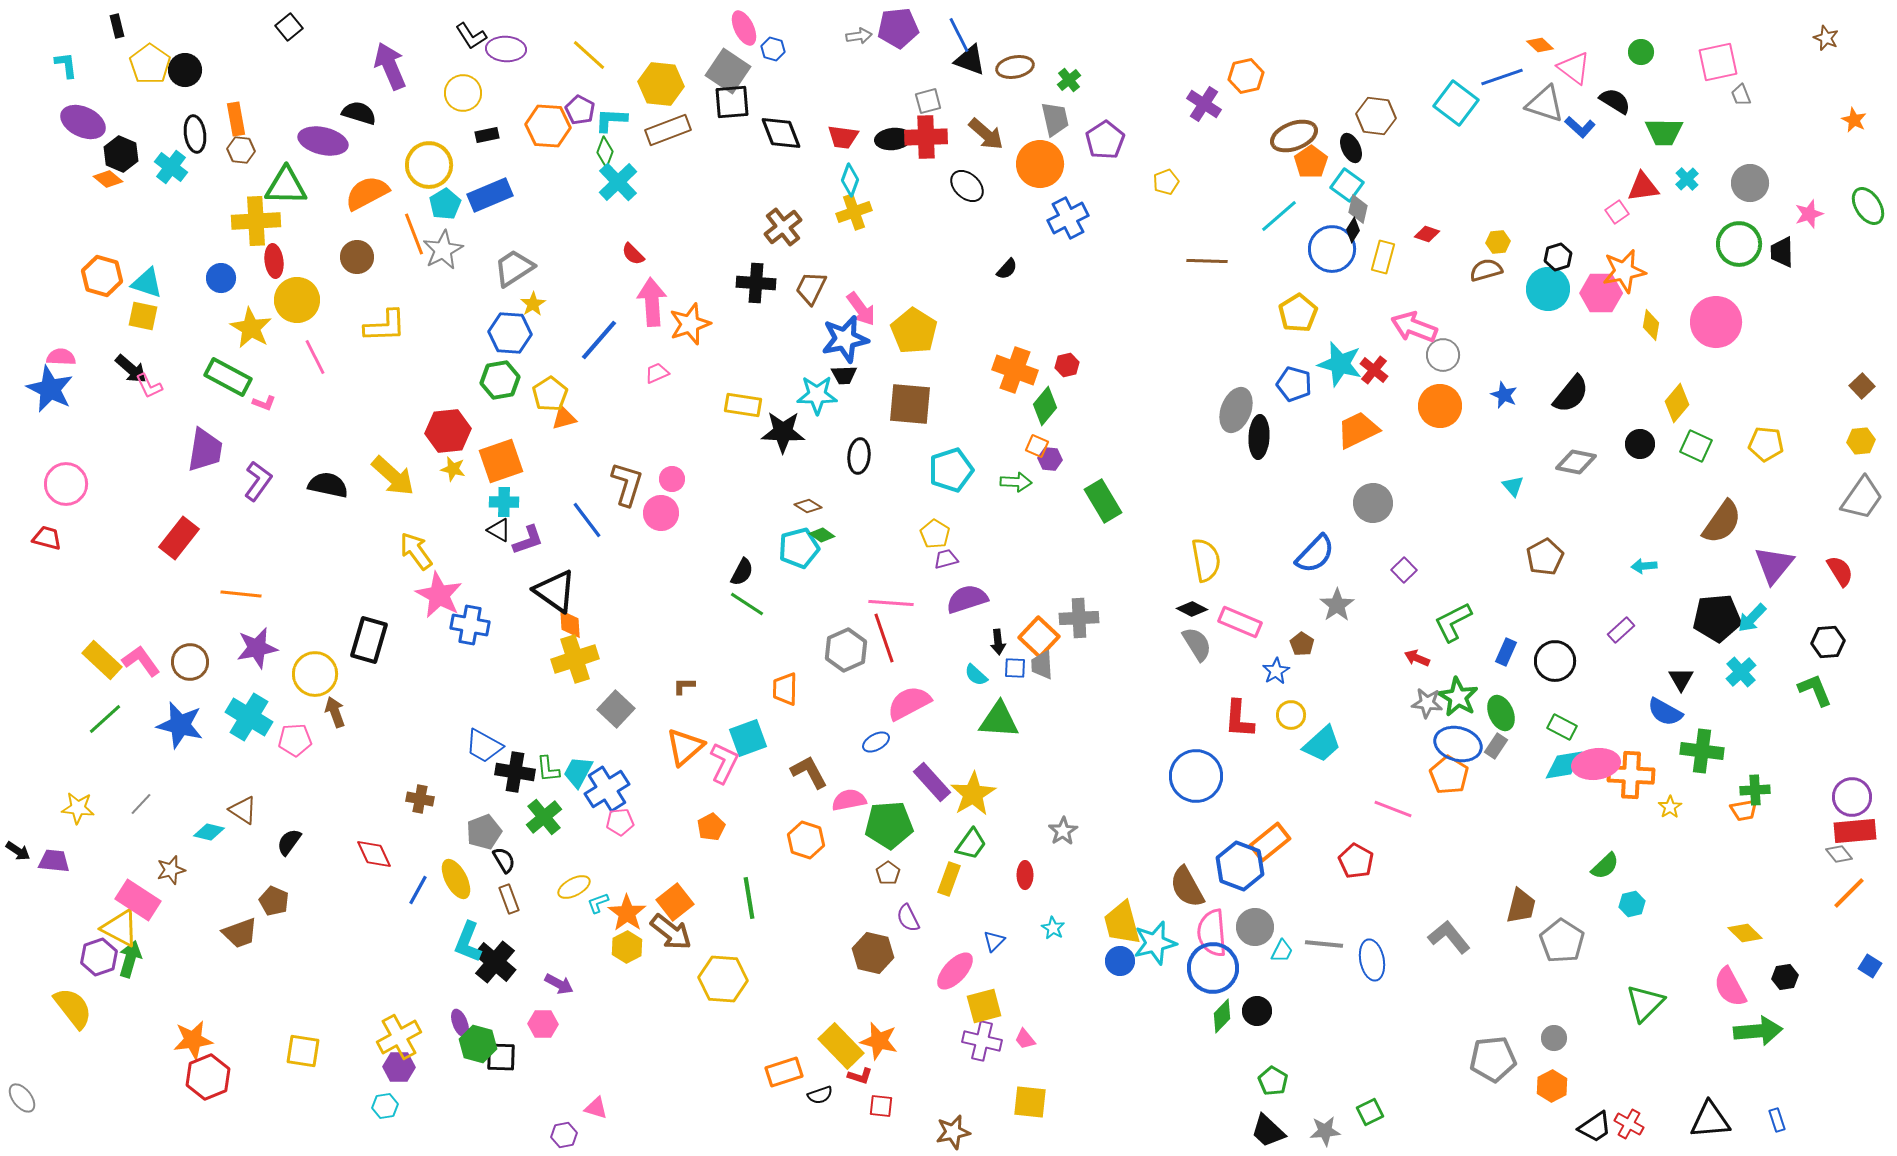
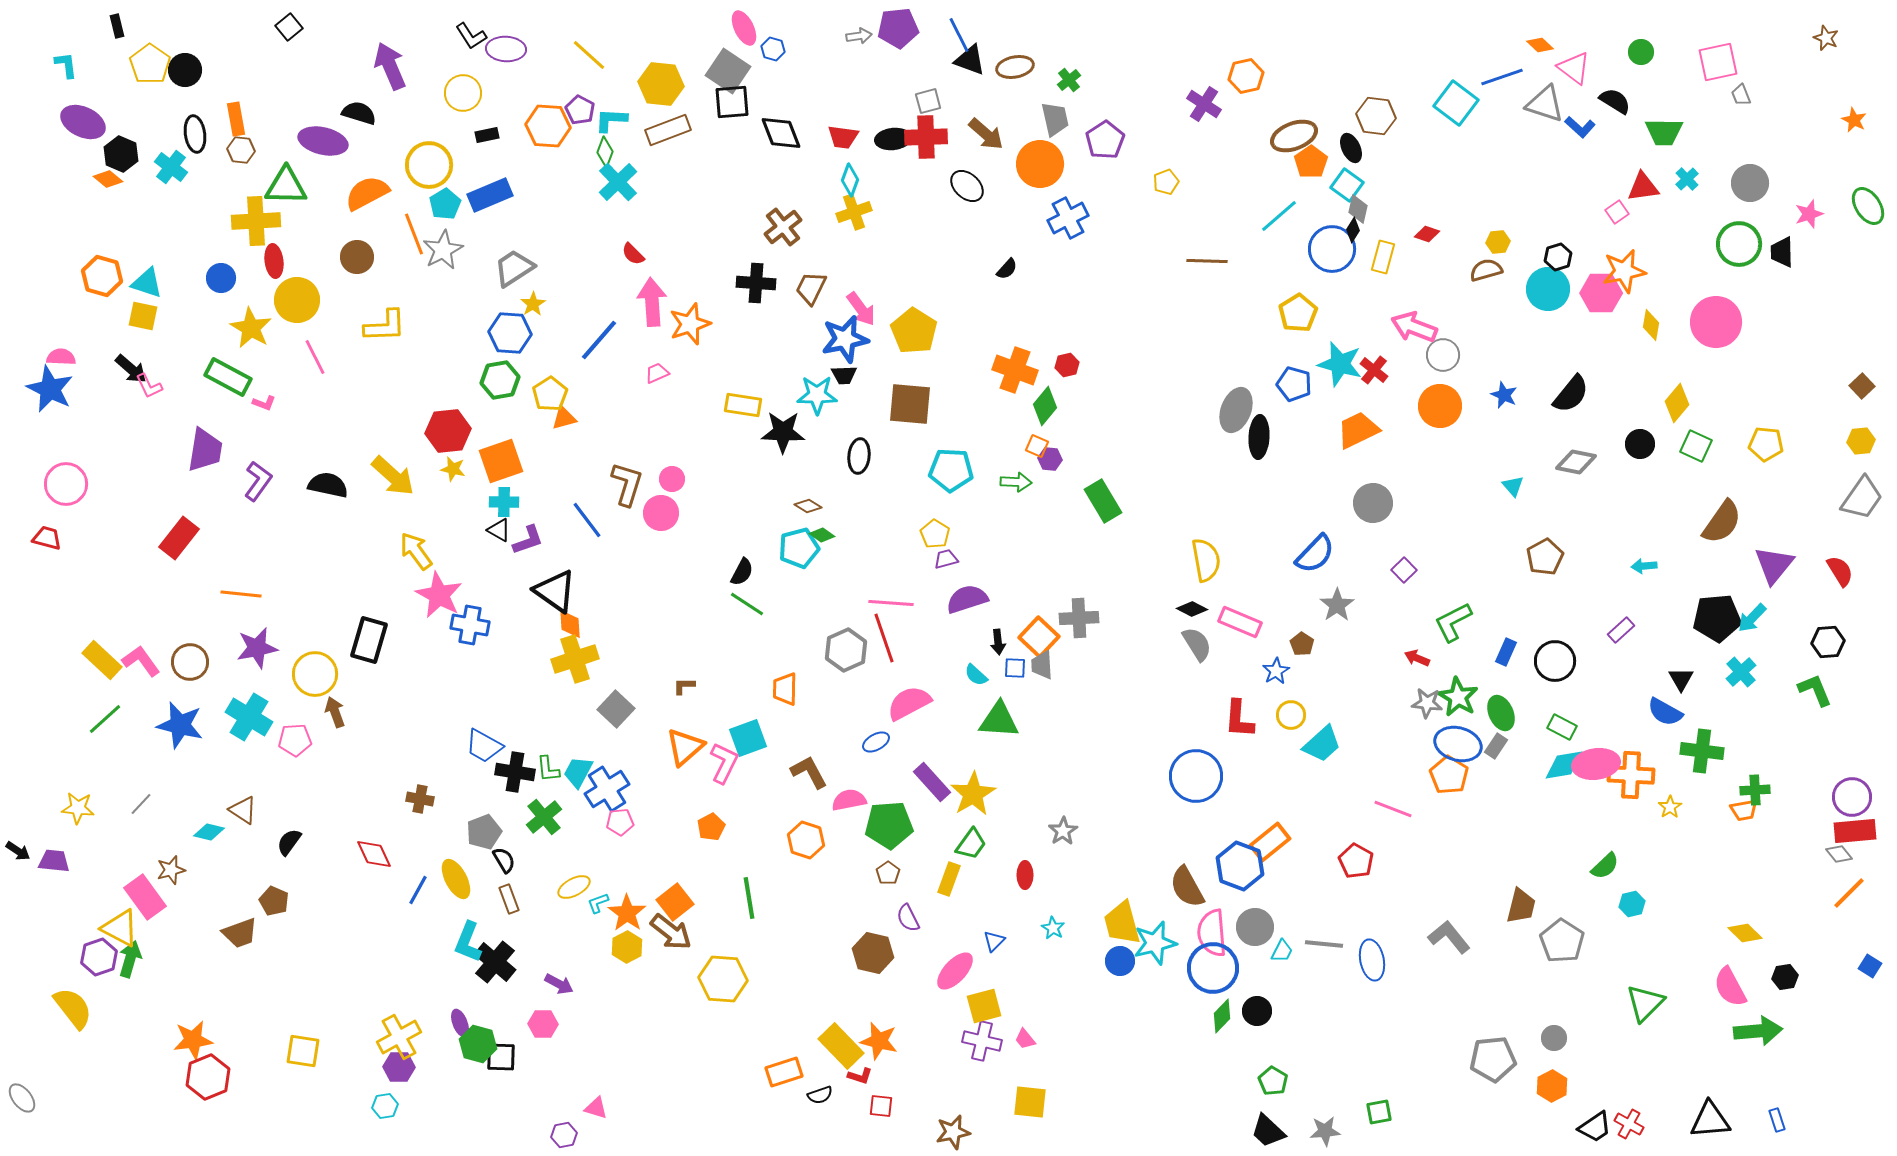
cyan pentagon at (951, 470): rotated 21 degrees clockwise
pink rectangle at (138, 900): moved 7 px right, 3 px up; rotated 21 degrees clockwise
green square at (1370, 1112): moved 9 px right; rotated 16 degrees clockwise
